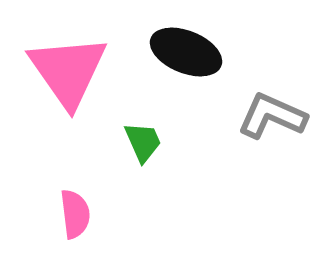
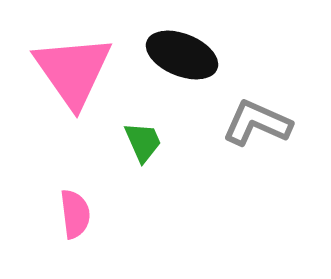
black ellipse: moved 4 px left, 3 px down
pink triangle: moved 5 px right
gray L-shape: moved 15 px left, 7 px down
